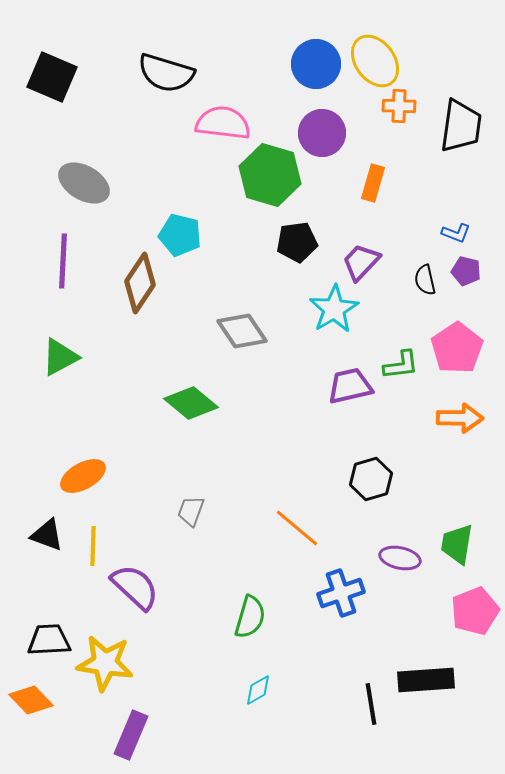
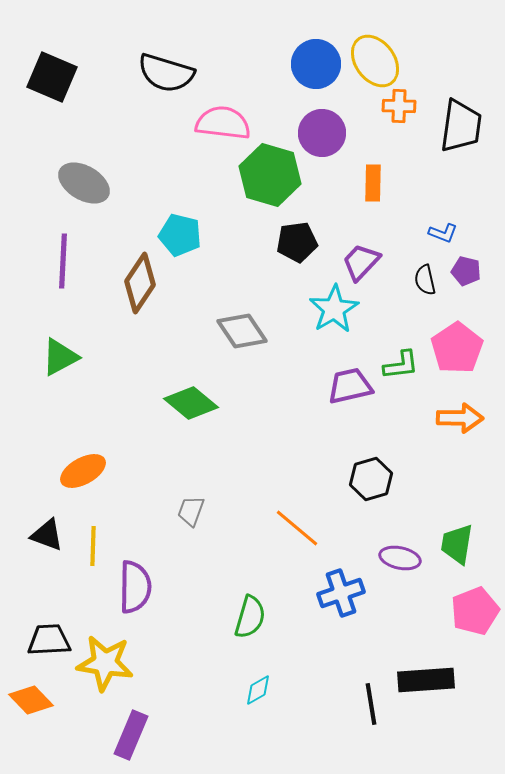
orange rectangle at (373, 183): rotated 15 degrees counterclockwise
blue L-shape at (456, 233): moved 13 px left
orange ellipse at (83, 476): moved 5 px up
purple semicircle at (135, 587): rotated 48 degrees clockwise
